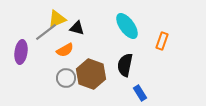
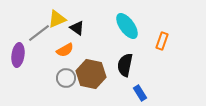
black triangle: rotated 21 degrees clockwise
gray line: moved 7 px left, 1 px down
purple ellipse: moved 3 px left, 3 px down
brown hexagon: rotated 8 degrees counterclockwise
